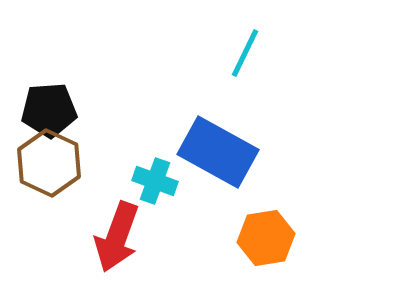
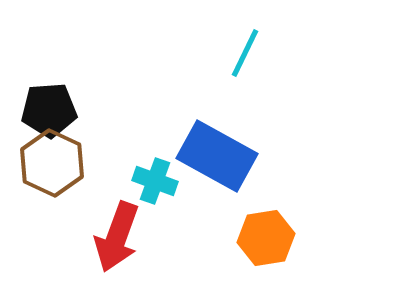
blue rectangle: moved 1 px left, 4 px down
brown hexagon: moved 3 px right
